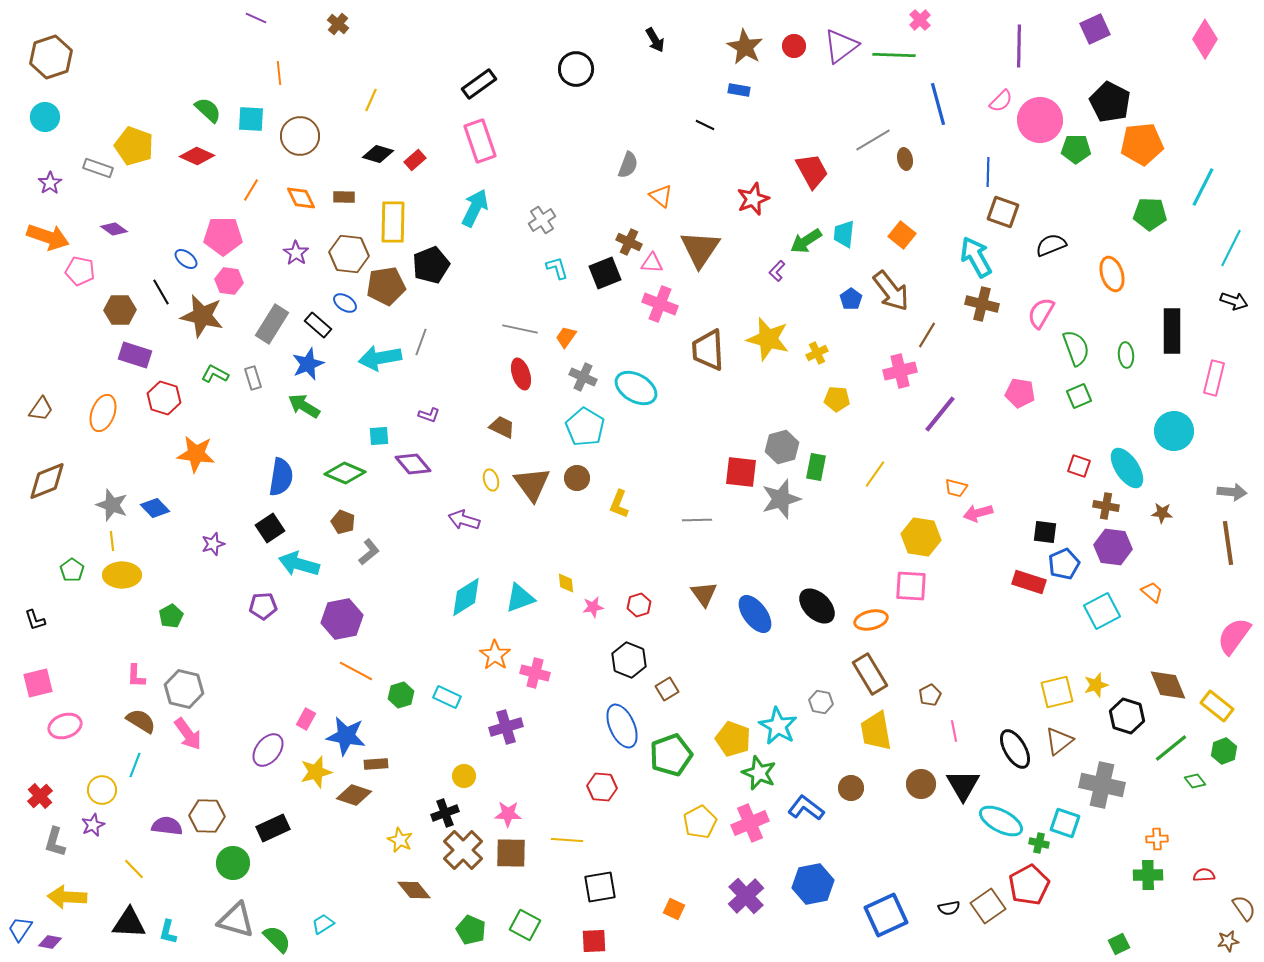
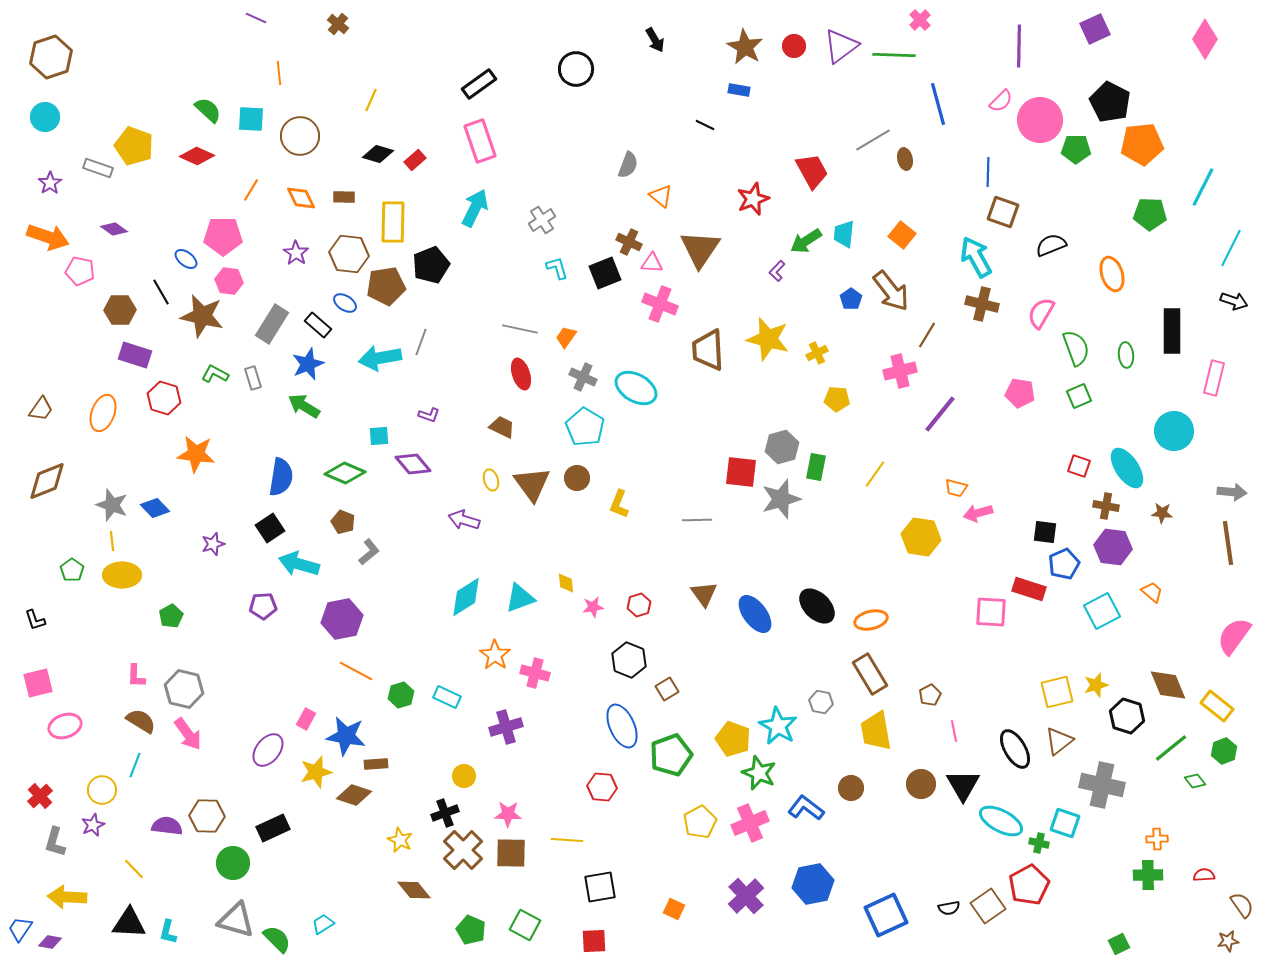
red rectangle at (1029, 582): moved 7 px down
pink square at (911, 586): moved 80 px right, 26 px down
brown semicircle at (1244, 908): moved 2 px left, 3 px up
